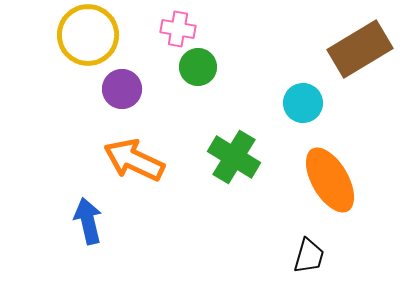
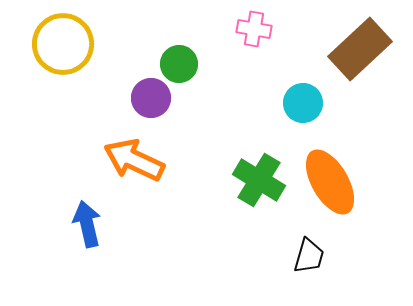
pink cross: moved 76 px right
yellow circle: moved 25 px left, 9 px down
brown rectangle: rotated 12 degrees counterclockwise
green circle: moved 19 px left, 3 px up
purple circle: moved 29 px right, 9 px down
green cross: moved 25 px right, 23 px down
orange ellipse: moved 2 px down
blue arrow: moved 1 px left, 3 px down
